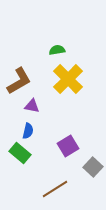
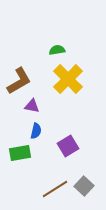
blue semicircle: moved 8 px right
green rectangle: rotated 50 degrees counterclockwise
gray square: moved 9 px left, 19 px down
